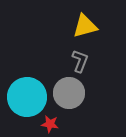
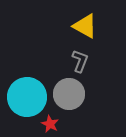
yellow triangle: rotated 44 degrees clockwise
gray circle: moved 1 px down
red star: rotated 18 degrees clockwise
